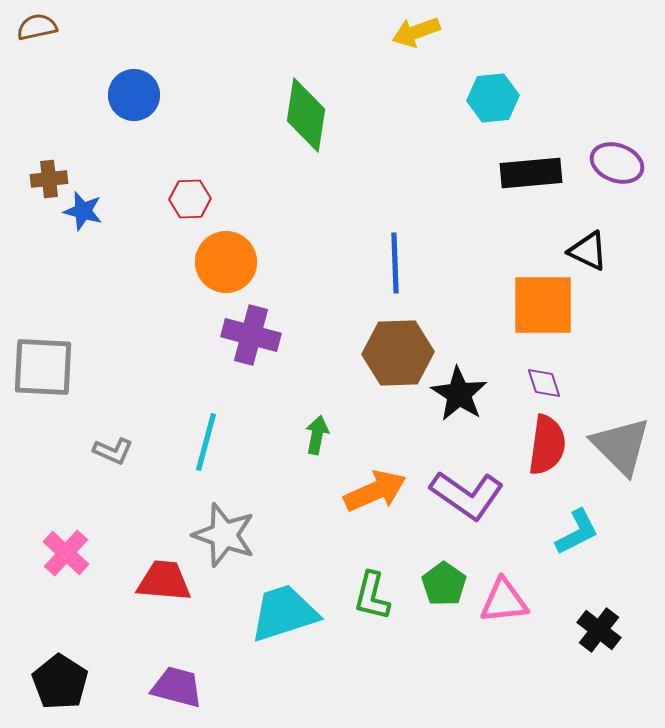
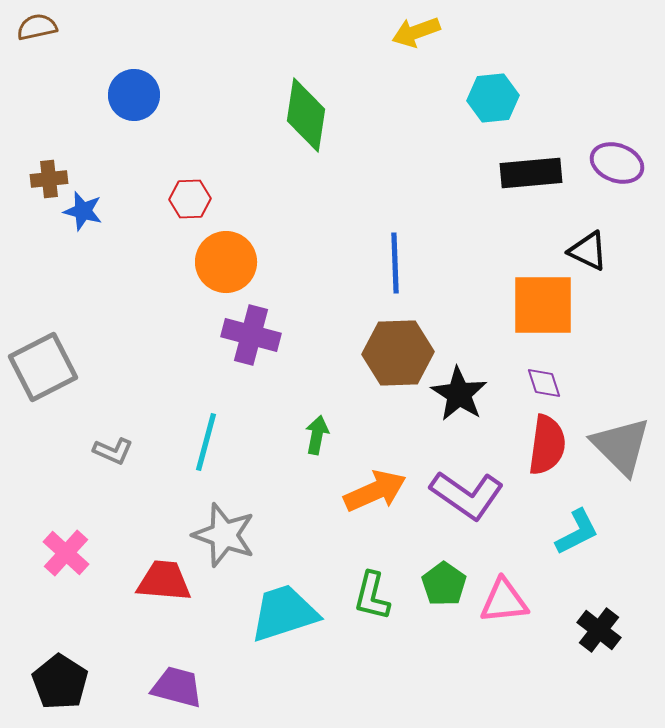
gray square: rotated 30 degrees counterclockwise
